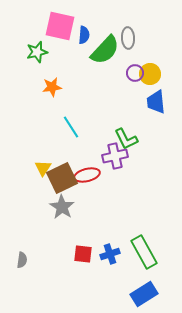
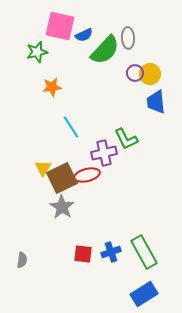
blue semicircle: rotated 60 degrees clockwise
purple cross: moved 11 px left, 3 px up
blue cross: moved 1 px right, 2 px up
